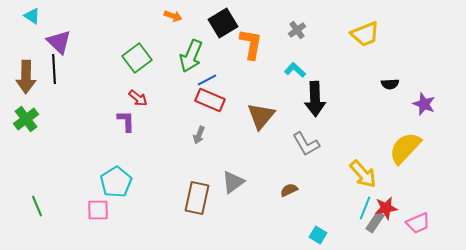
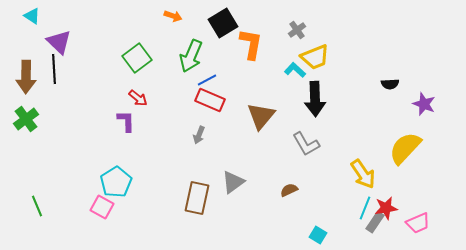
yellow trapezoid: moved 50 px left, 23 px down
yellow arrow: rotated 8 degrees clockwise
pink square: moved 4 px right, 3 px up; rotated 30 degrees clockwise
